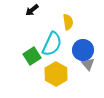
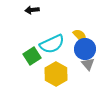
black arrow: rotated 32 degrees clockwise
yellow semicircle: moved 12 px right, 14 px down; rotated 35 degrees counterclockwise
cyan semicircle: rotated 40 degrees clockwise
blue circle: moved 2 px right, 1 px up
